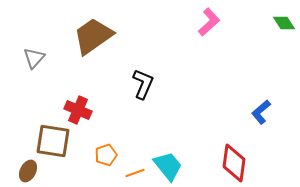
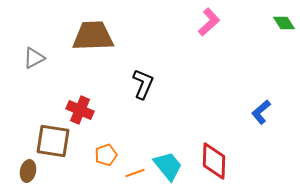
brown trapezoid: rotated 33 degrees clockwise
gray triangle: rotated 20 degrees clockwise
red cross: moved 2 px right
red diamond: moved 20 px left, 2 px up; rotated 6 degrees counterclockwise
brown ellipse: rotated 15 degrees counterclockwise
